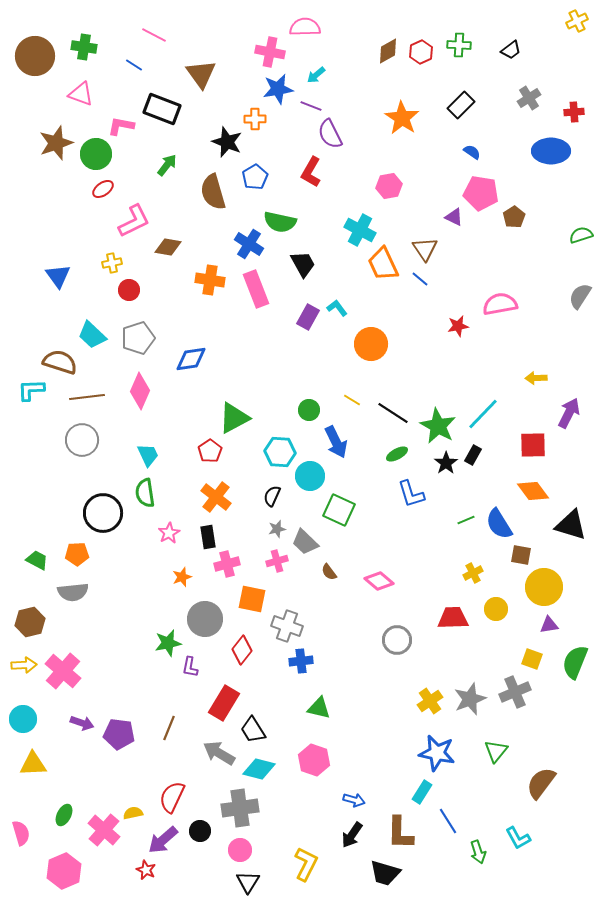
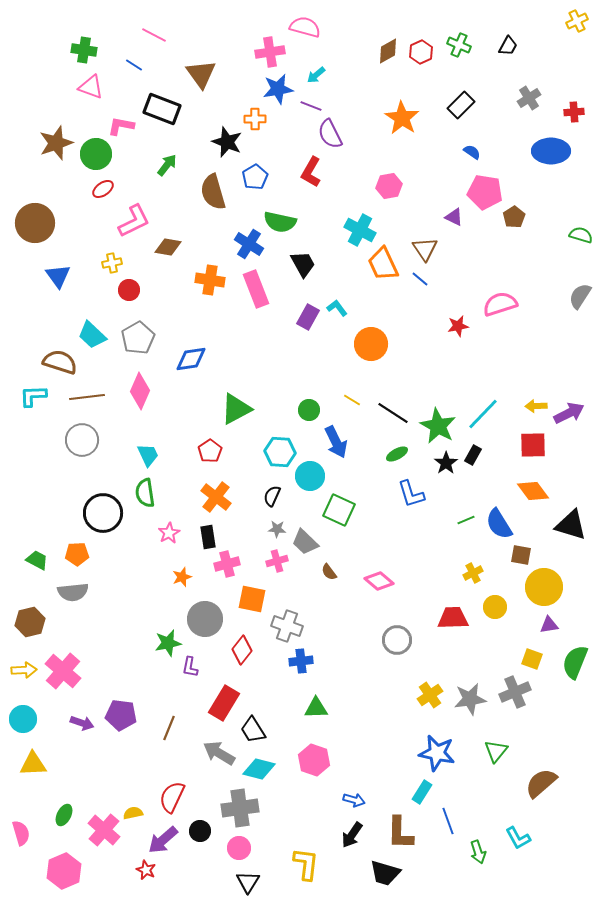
pink semicircle at (305, 27): rotated 16 degrees clockwise
green cross at (459, 45): rotated 20 degrees clockwise
green cross at (84, 47): moved 3 px down
black trapezoid at (511, 50): moved 3 px left, 4 px up; rotated 25 degrees counterclockwise
pink cross at (270, 52): rotated 20 degrees counterclockwise
brown circle at (35, 56): moved 167 px down
pink triangle at (81, 94): moved 10 px right, 7 px up
pink pentagon at (481, 193): moved 4 px right, 1 px up
green semicircle at (581, 235): rotated 35 degrees clockwise
pink semicircle at (500, 304): rotated 8 degrees counterclockwise
gray pentagon at (138, 338): rotated 12 degrees counterclockwise
yellow arrow at (536, 378): moved 28 px down
cyan L-shape at (31, 390): moved 2 px right, 6 px down
purple arrow at (569, 413): rotated 36 degrees clockwise
green triangle at (234, 418): moved 2 px right, 9 px up
gray star at (277, 529): rotated 18 degrees clockwise
yellow circle at (496, 609): moved 1 px left, 2 px up
yellow arrow at (24, 665): moved 5 px down
gray star at (470, 699): rotated 12 degrees clockwise
yellow cross at (430, 701): moved 6 px up
green triangle at (319, 708): moved 3 px left; rotated 15 degrees counterclockwise
purple pentagon at (119, 734): moved 2 px right, 19 px up
brown semicircle at (541, 783): rotated 12 degrees clockwise
blue line at (448, 821): rotated 12 degrees clockwise
pink circle at (240, 850): moved 1 px left, 2 px up
yellow L-shape at (306, 864): rotated 20 degrees counterclockwise
